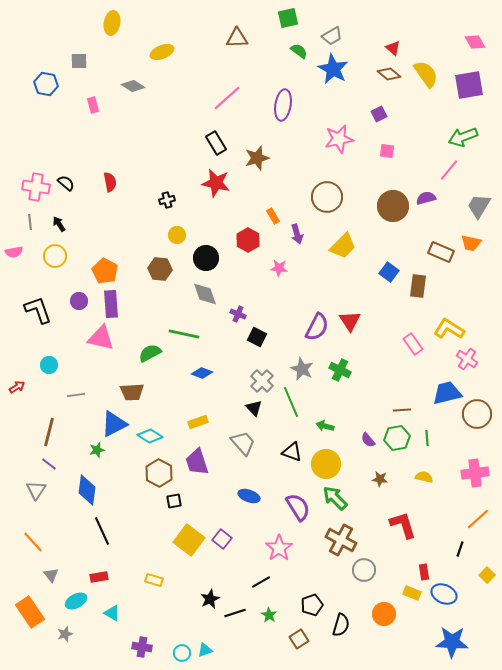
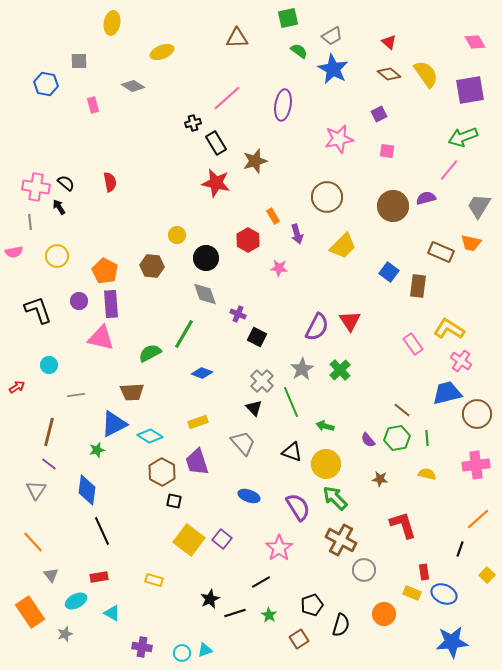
red triangle at (393, 48): moved 4 px left, 6 px up
purple square at (469, 85): moved 1 px right, 5 px down
brown star at (257, 158): moved 2 px left, 3 px down
black cross at (167, 200): moved 26 px right, 77 px up
black arrow at (59, 224): moved 17 px up
yellow circle at (55, 256): moved 2 px right
brown hexagon at (160, 269): moved 8 px left, 3 px up
green line at (184, 334): rotated 72 degrees counterclockwise
pink cross at (467, 359): moved 6 px left, 2 px down
gray star at (302, 369): rotated 15 degrees clockwise
green cross at (340, 370): rotated 20 degrees clockwise
brown line at (402, 410): rotated 42 degrees clockwise
brown hexagon at (159, 473): moved 3 px right, 1 px up
pink cross at (475, 473): moved 1 px right, 8 px up
yellow semicircle at (424, 477): moved 3 px right, 3 px up
black square at (174, 501): rotated 21 degrees clockwise
blue star at (452, 642): rotated 8 degrees counterclockwise
